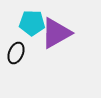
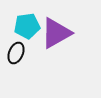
cyan pentagon: moved 5 px left, 3 px down; rotated 10 degrees counterclockwise
